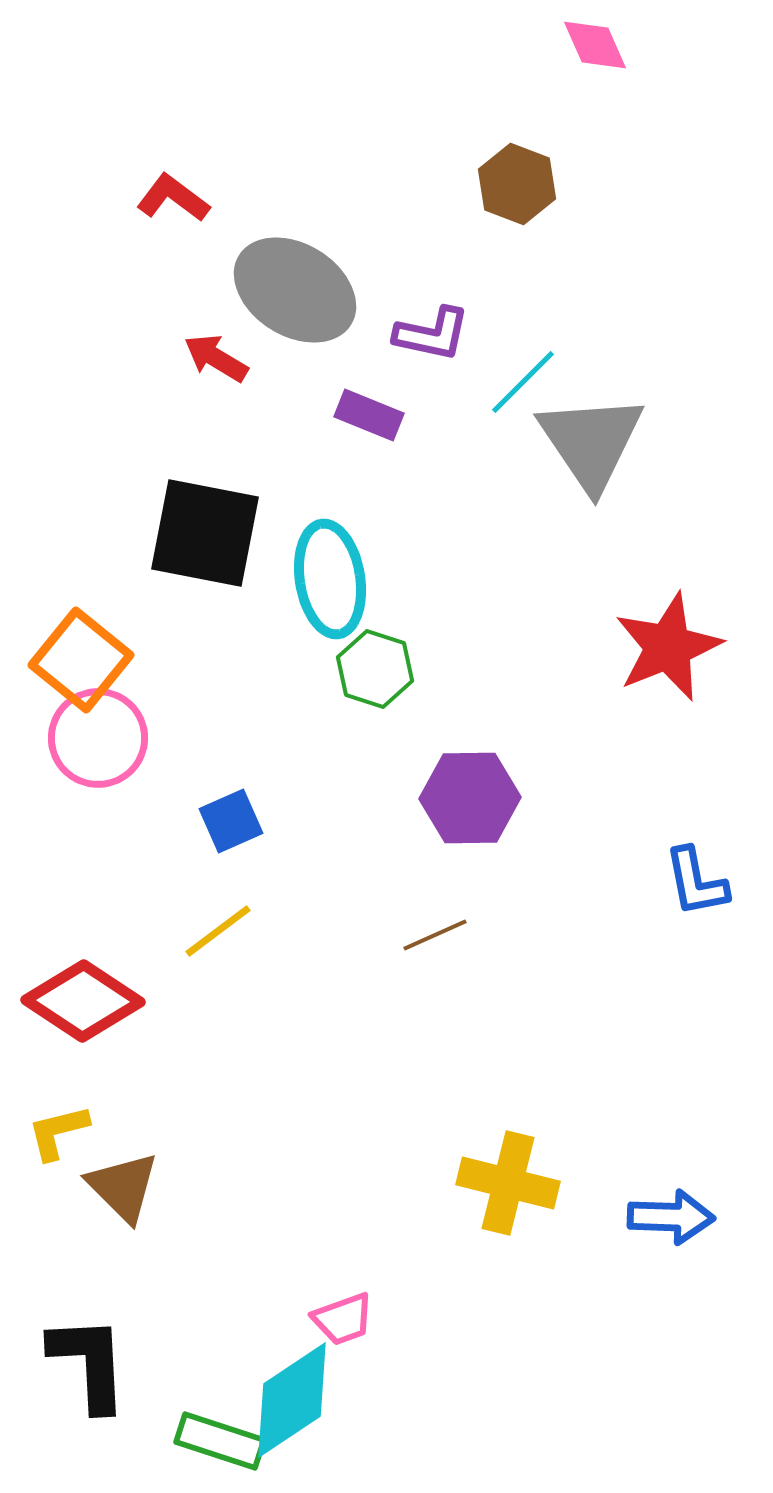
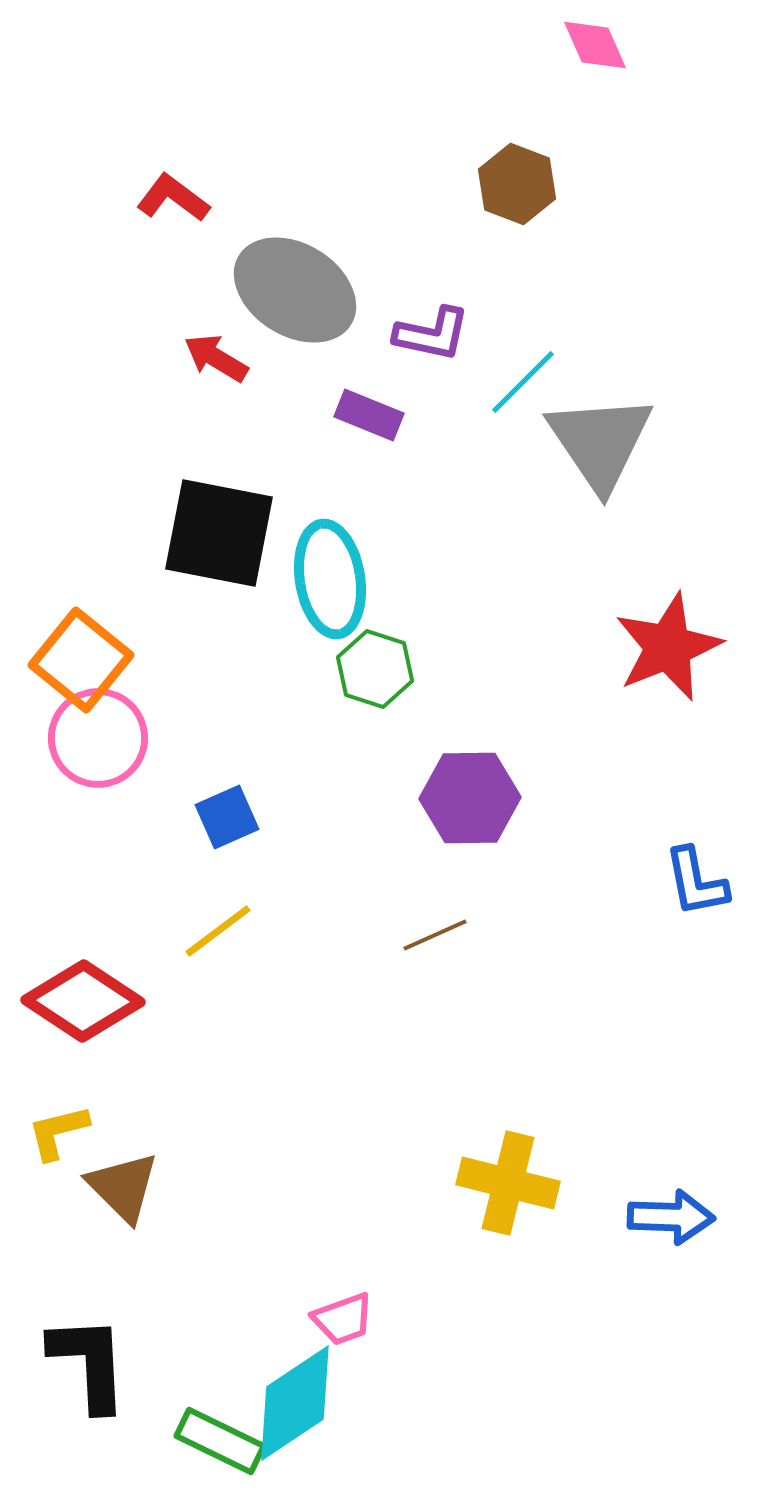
gray triangle: moved 9 px right
black square: moved 14 px right
blue square: moved 4 px left, 4 px up
cyan diamond: moved 3 px right, 3 px down
green rectangle: rotated 8 degrees clockwise
